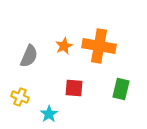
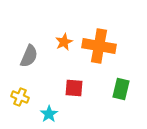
orange star: moved 4 px up
